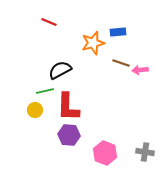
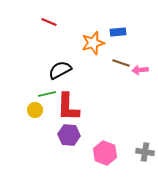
green line: moved 2 px right, 3 px down
